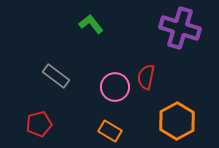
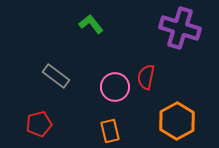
orange rectangle: rotated 45 degrees clockwise
